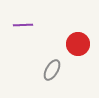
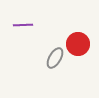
gray ellipse: moved 3 px right, 12 px up
